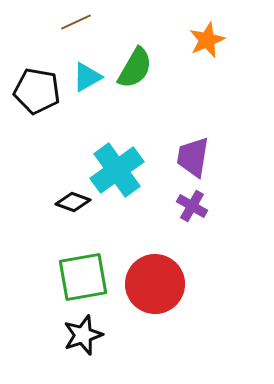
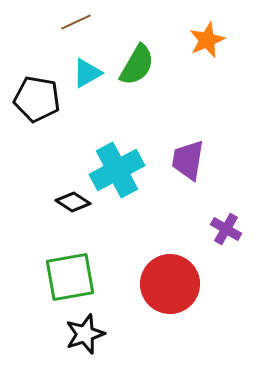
green semicircle: moved 2 px right, 3 px up
cyan triangle: moved 4 px up
black pentagon: moved 8 px down
purple trapezoid: moved 5 px left, 3 px down
cyan cross: rotated 8 degrees clockwise
black diamond: rotated 12 degrees clockwise
purple cross: moved 34 px right, 23 px down
green square: moved 13 px left
red circle: moved 15 px right
black star: moved 2 px right, 1 px up
